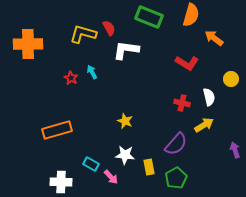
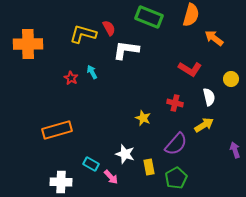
red L-shape: moved 3 px right, 6 px down
red cross: moved 7 px left
yellow star: moved 18 px right, 3 px up
white star: moved 1 px up; rotated 12 degrees clockwise
